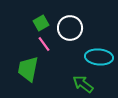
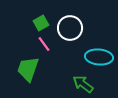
green trapezoid: rotated 8 degrees clockwise
